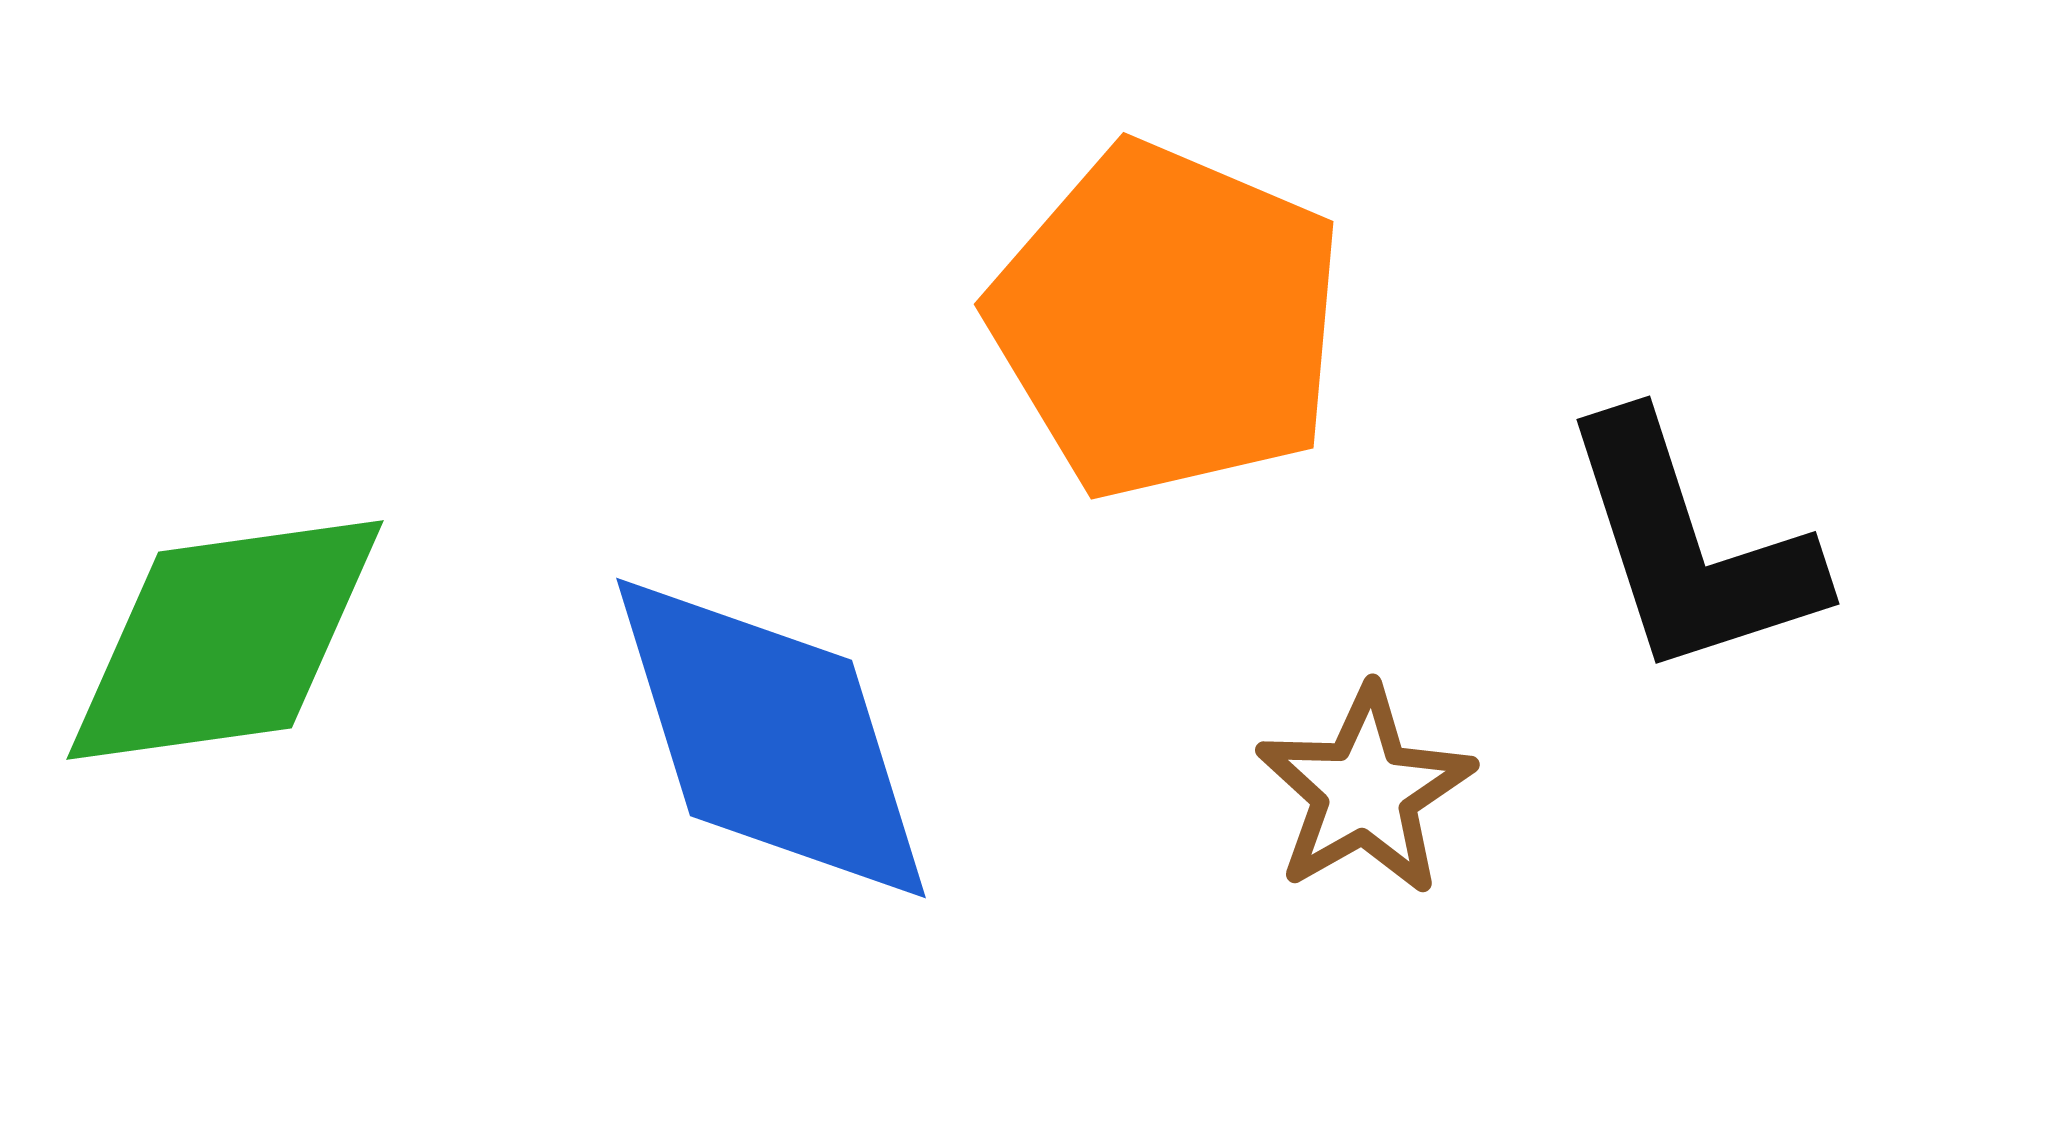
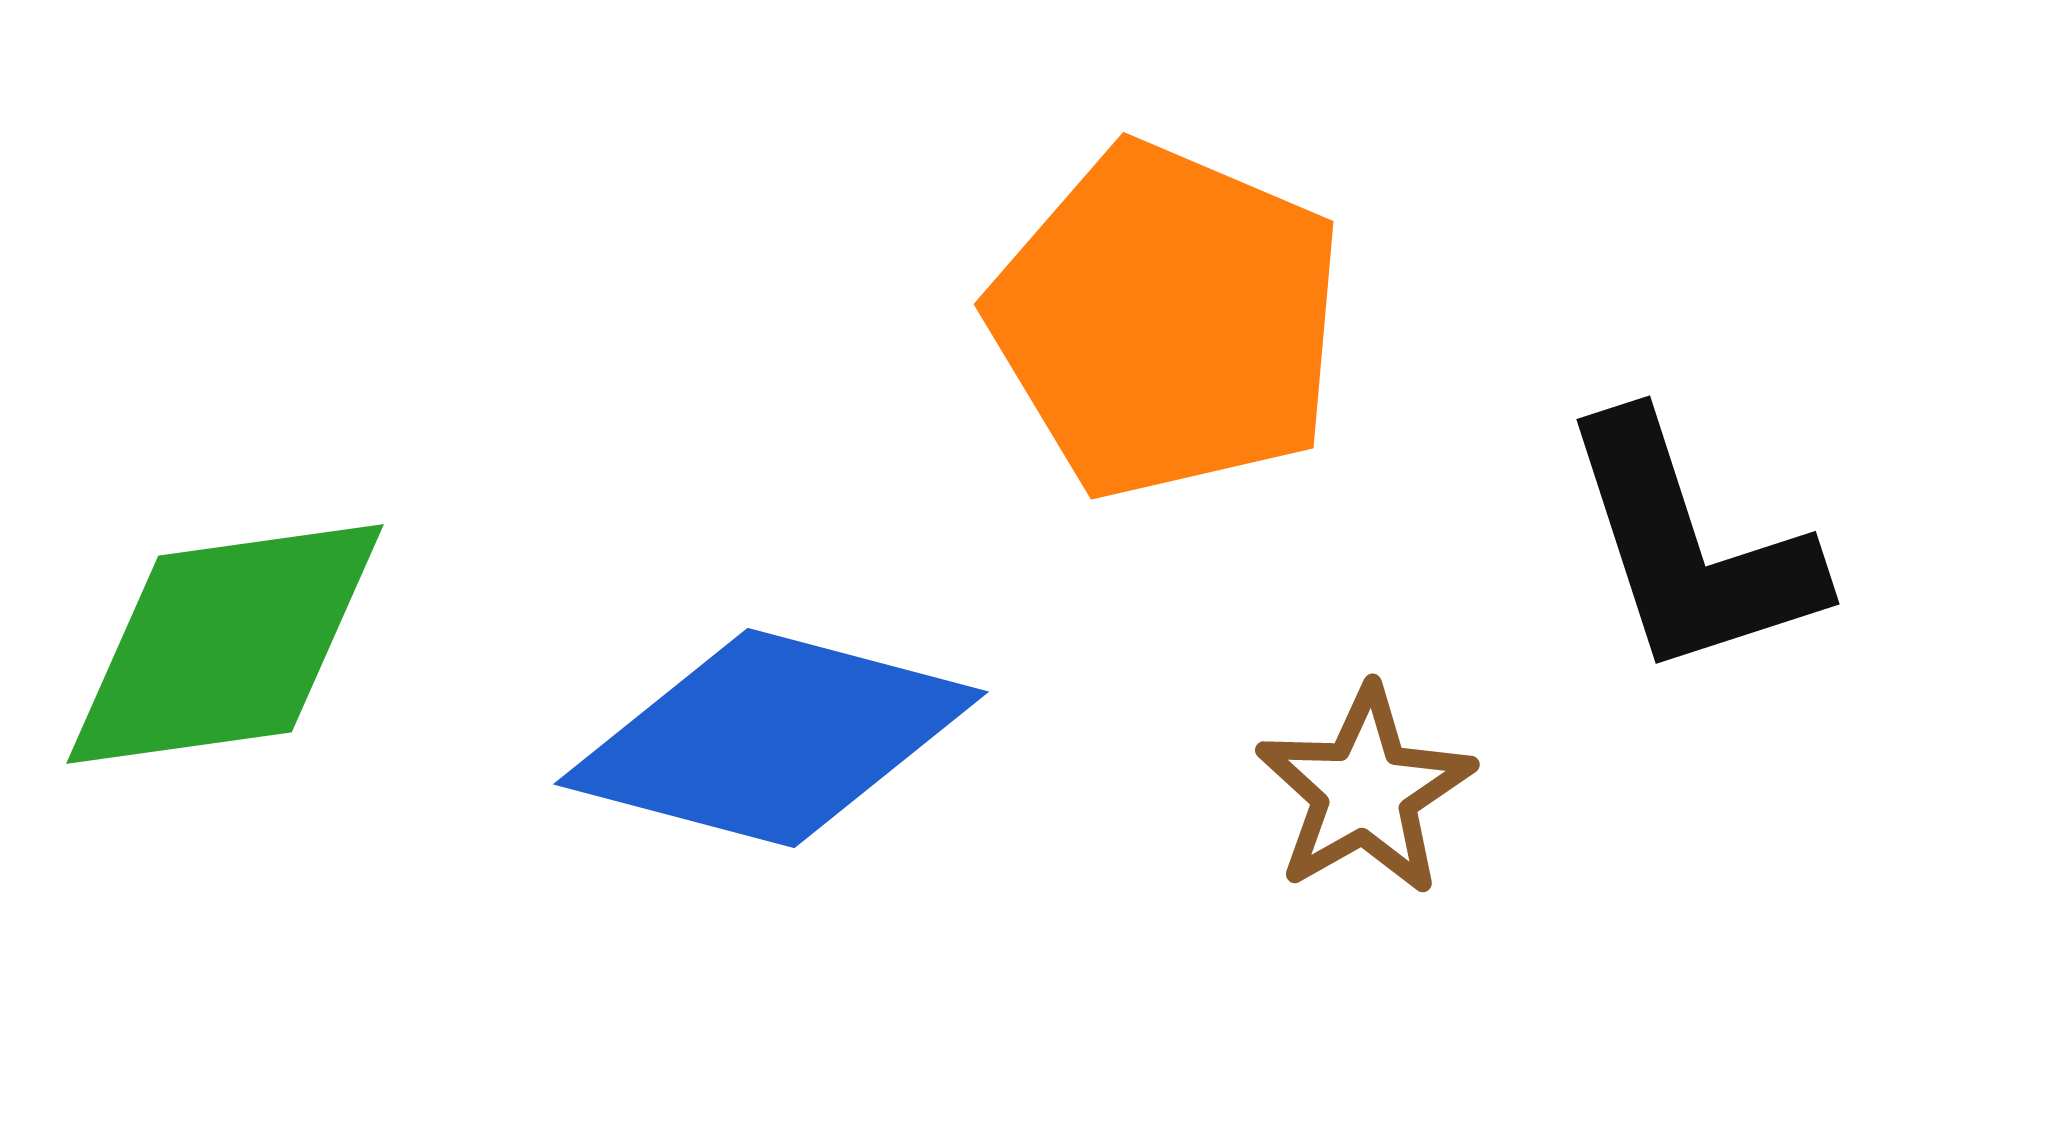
green diamond: moved 4 px down
blue diamond: rotated 58 degrees counterclockwise
